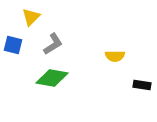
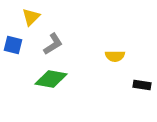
green diamond: moved 1 px left, 1 px down
